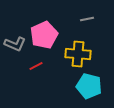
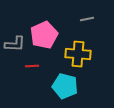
gray L-shape: rotated 20 degrees counterclockwise
red line: moved 4 px left; rotated 24 degrees clockwise
cyan pentagon: moved 24 px left
